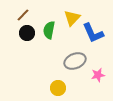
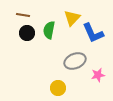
brown line: rotated 56 degrees clockwise
